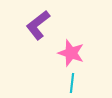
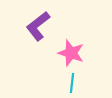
purple L-shape: moved 1 px down
